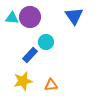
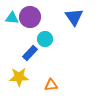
blue triangle: moved 1 px down
cyan circle: moved 1 px left, 3 px up
blue rectangle: moved 2 px up
yellow star: moved 4 px left, 4 px up; rotated 12 degrees clockwise
